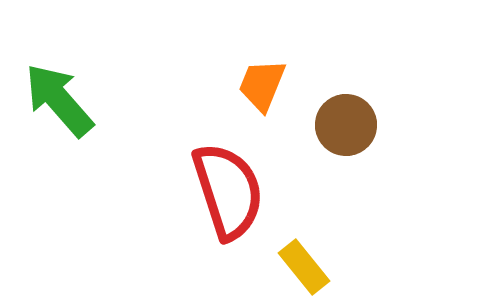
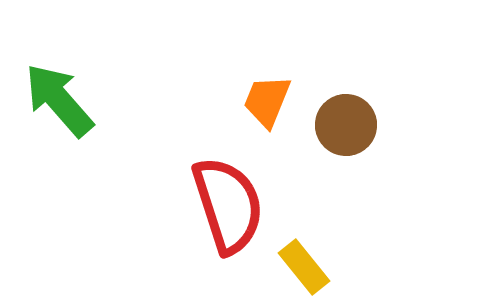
orange trapezoid: moved 5 px right, 16 px down
red semicircle: moved 14 px down
